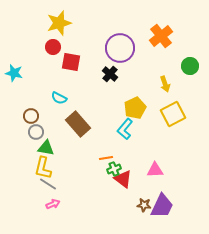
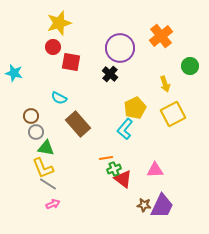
yellow L-shape: rotated 35 degrees counterclockwise
